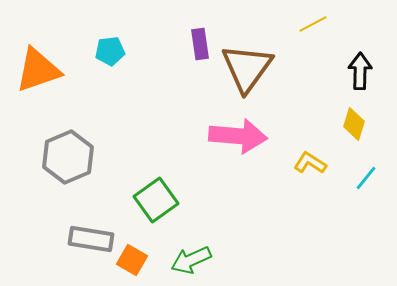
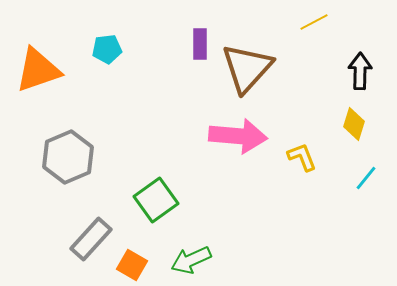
yellow line: moved 1 px right, 2 px up
purple rectangle: rotated 8 degrees clockwise
cyan pentagon: moved 3 px left, 2 px up
brown triangle: rotated 6 degrees clockwise
yellow L-shape: moved 8 px left, 6 px up; rotated 36 degrees clockwise
gray rectangle: rotated 57 degrees counterclockwise
orange square: moved 5 px down
